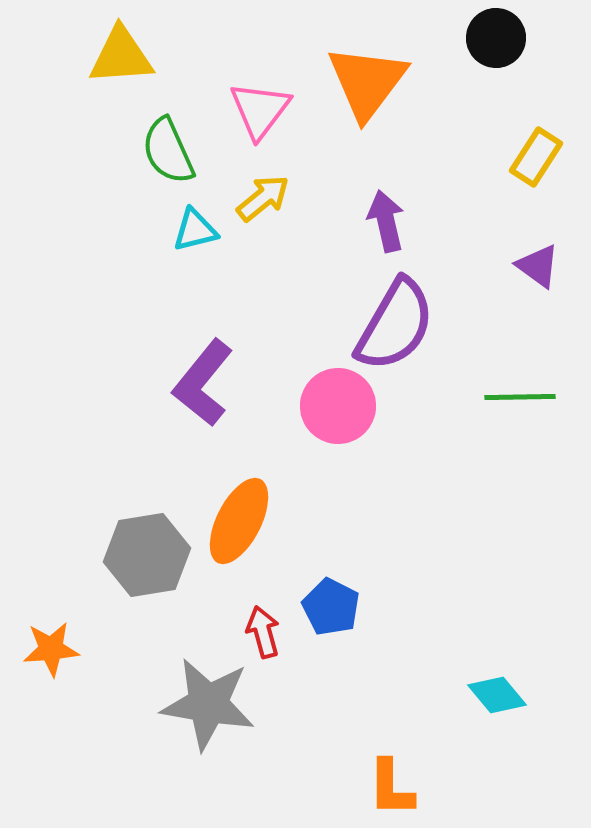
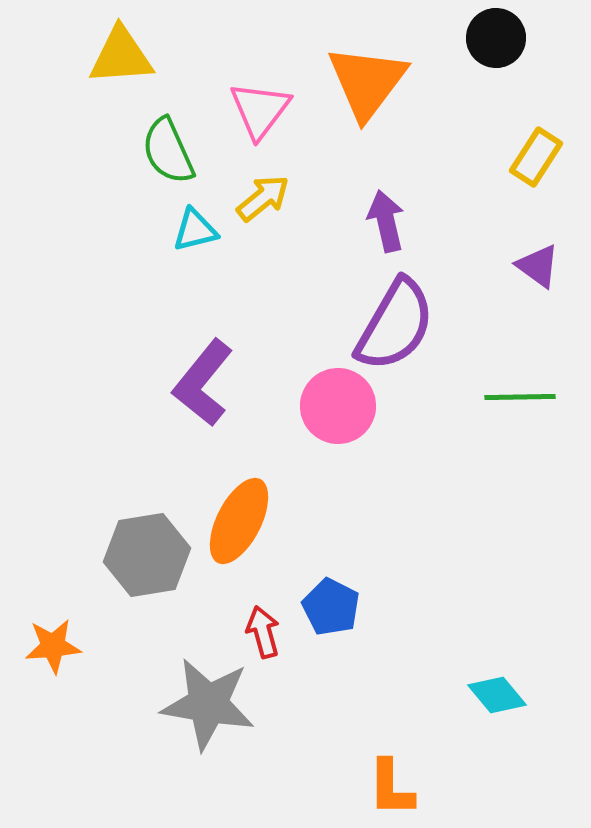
orange star: moved 2 px right, 3 px up
